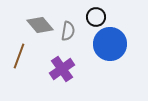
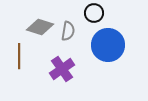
black circle: moved 2 px left, 4 px up
gray diamond: moved 2 px down; rotated 32 degrees counterclockwise
blue circle: moved 2 px left, 1 px down
brown line: rotated 20 degrees counterclockwise
